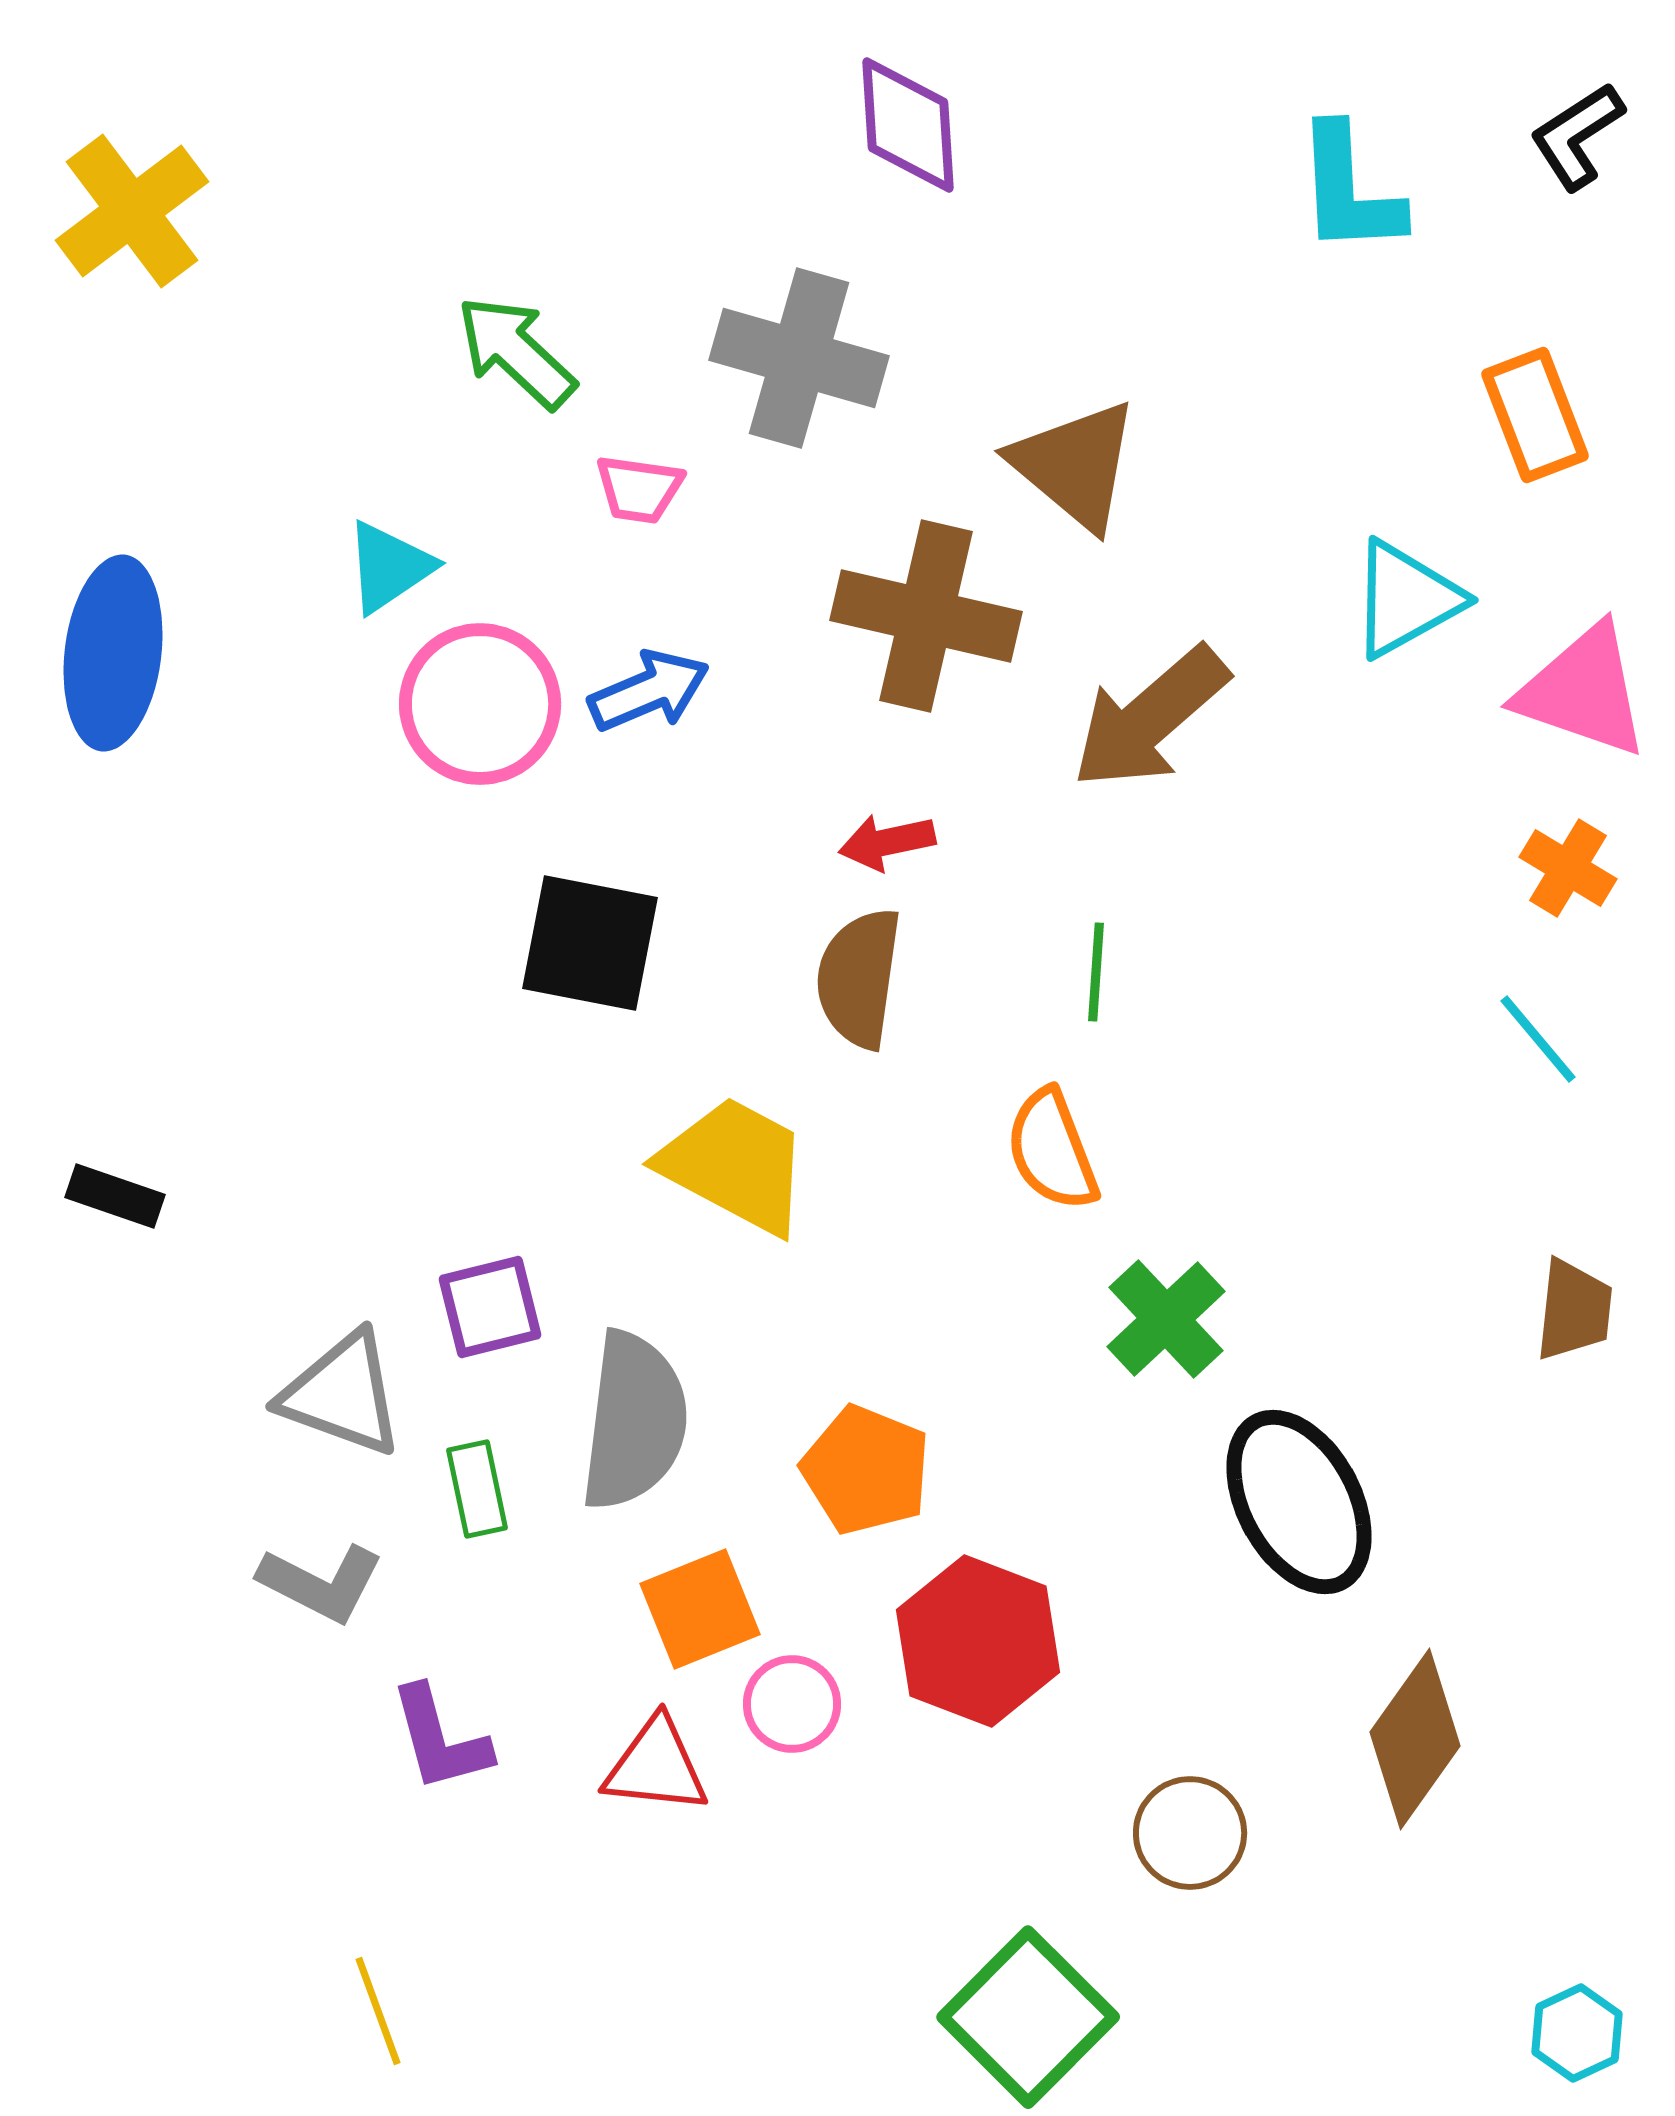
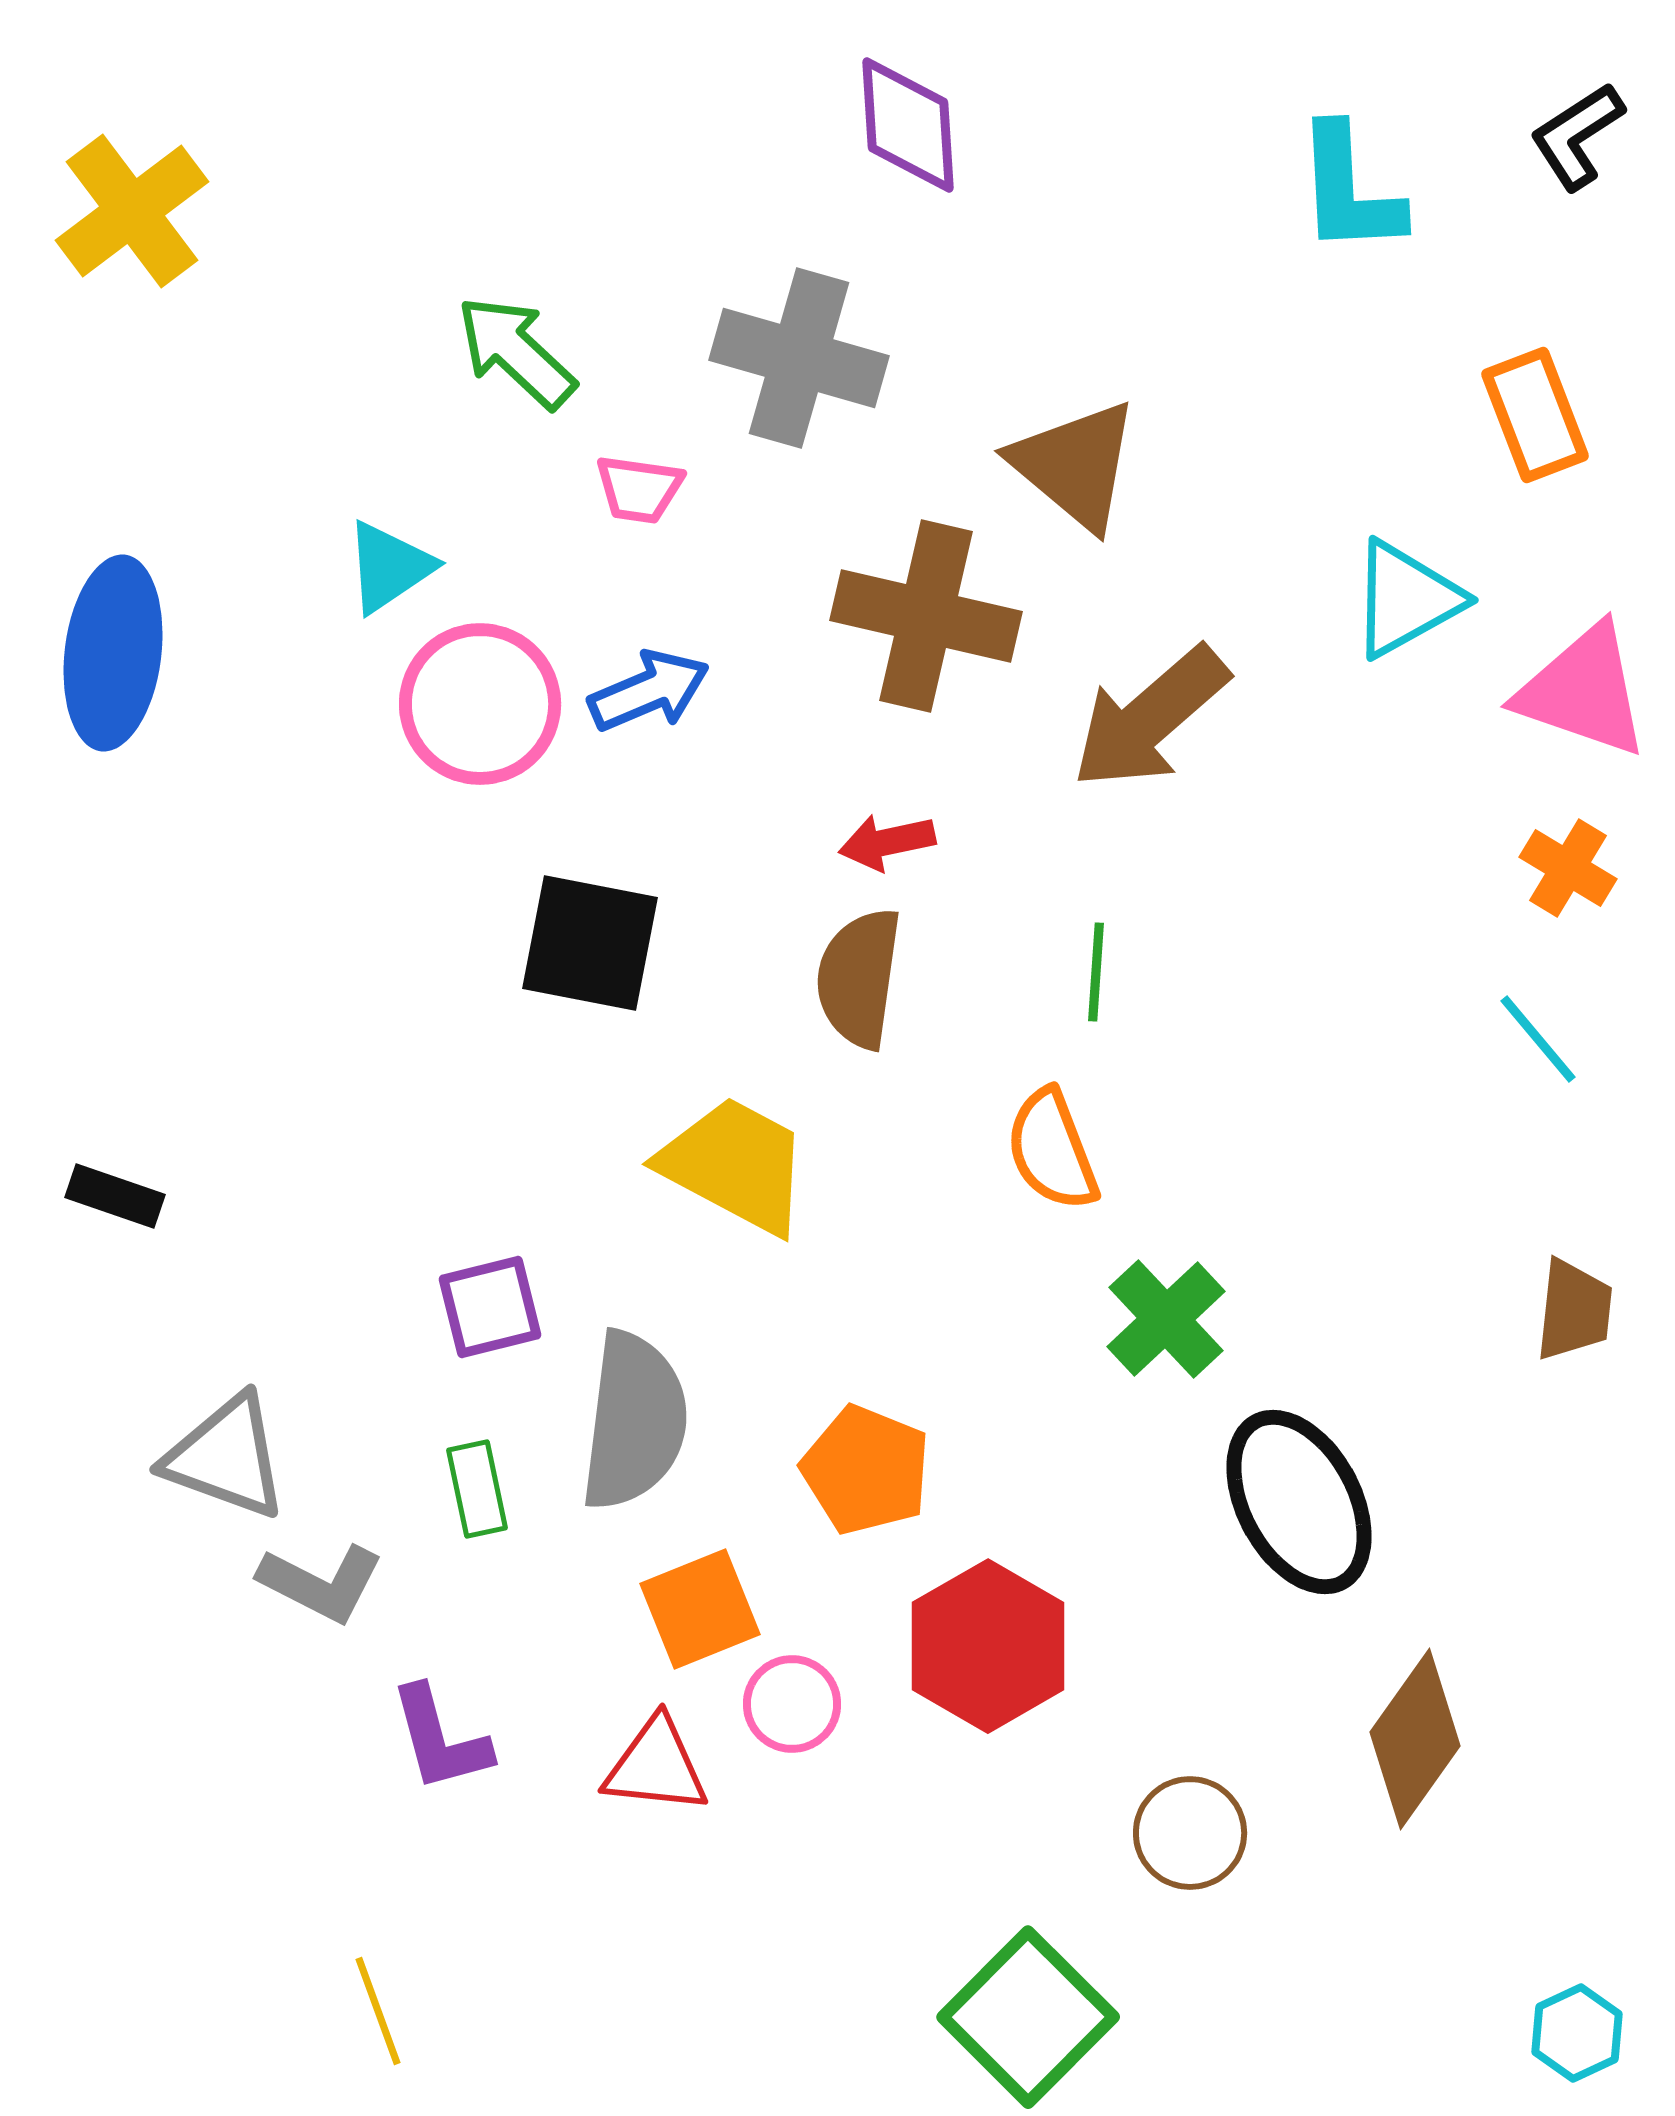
gray triangle at (342, 1394): moved 116 px left, 63 px down
red hexagon at (978, 1641): moved 10 px right, 5 px down; rotated 9 degrees clockwise
